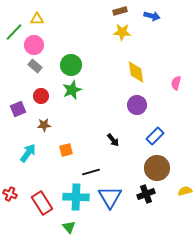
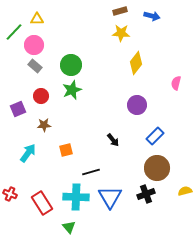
yellow star: moved 1 px left, 1 px down
yellow diamond: moved 9 px up; rotated 45 degrees clockwise
